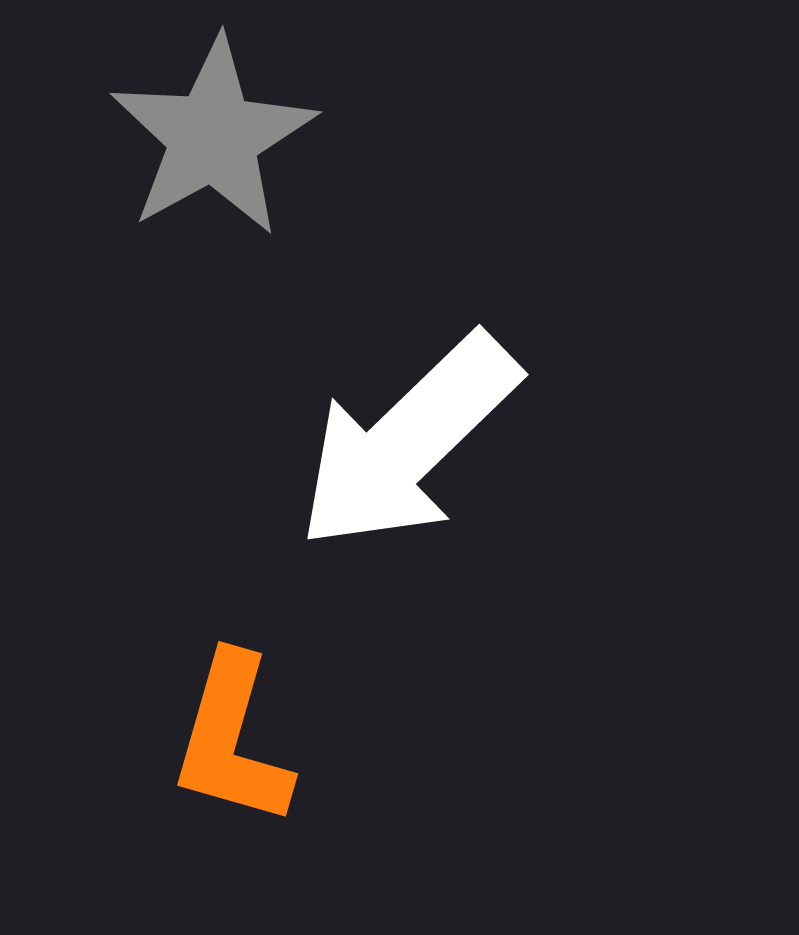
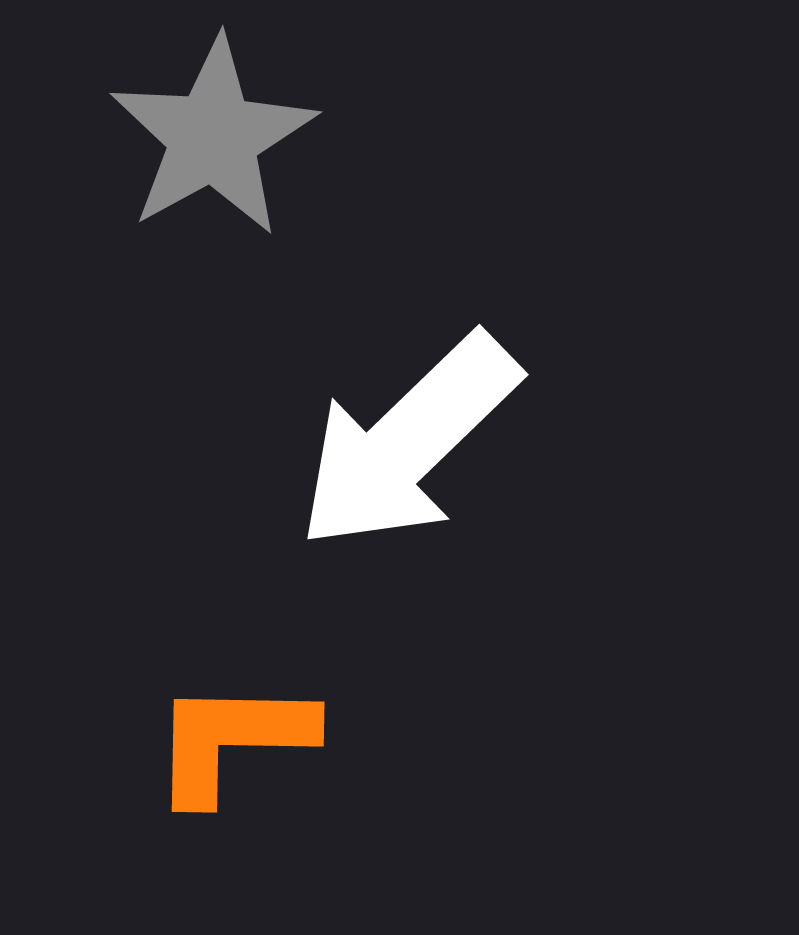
orange L-shape: rotated 75 degrees clockwise
